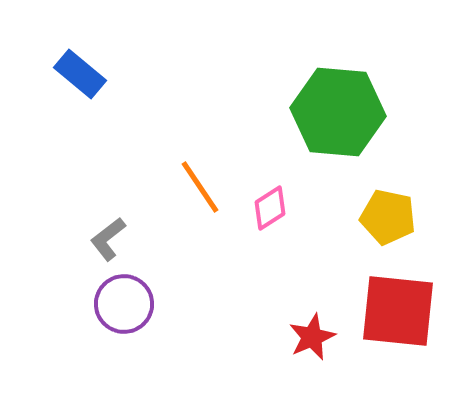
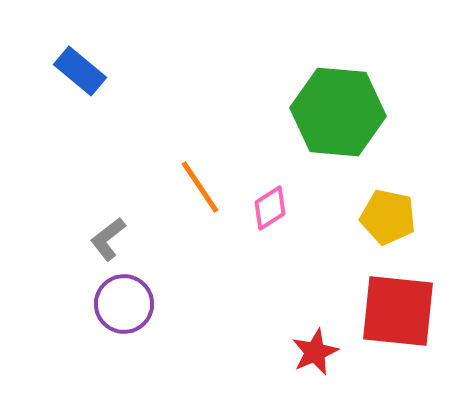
blue rectangle: moved 3 px up
red star: moved 3 px right, 15 px down
